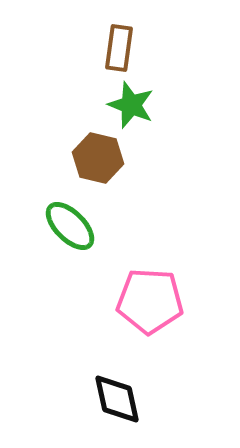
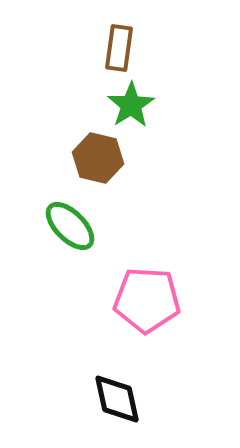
green star: rotated 18 degrees clockwise
pink pentagon: moved 3 px left, 1 px up
